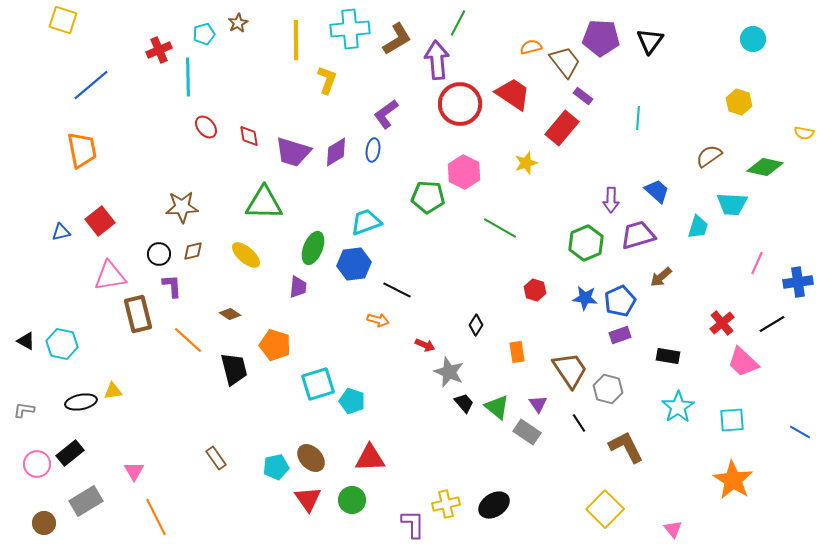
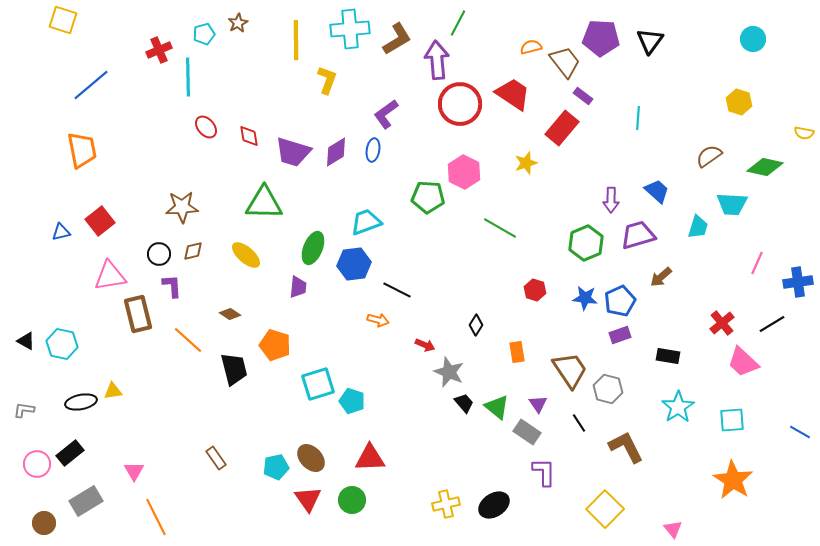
purple L-shape at (413, 524): moved 131 px right, 52 px up
